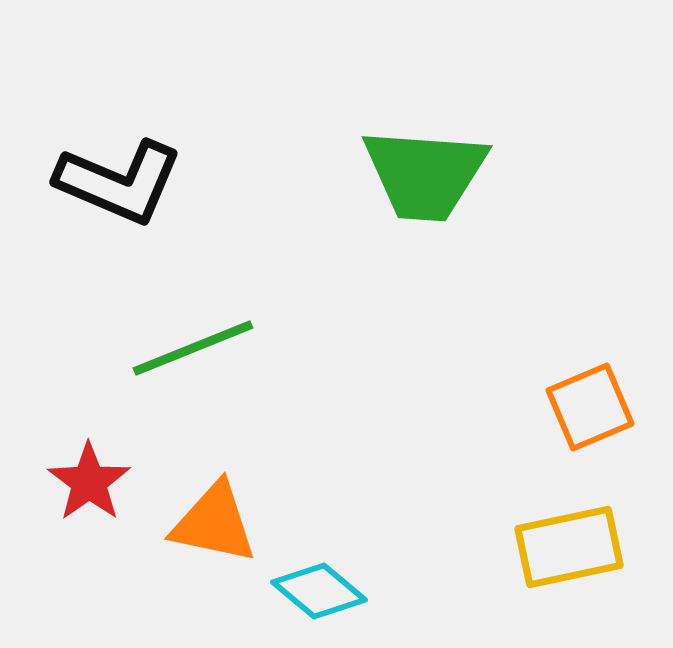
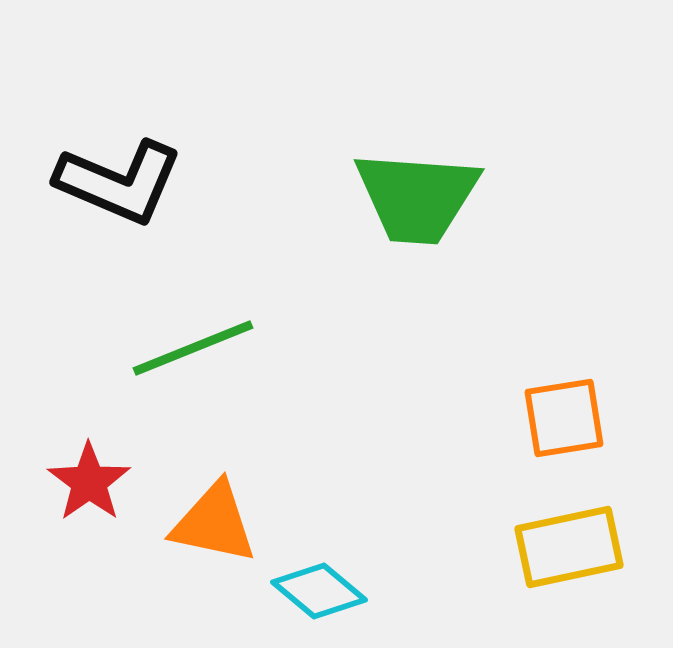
green trapezoid: moved 8 px left, 23 px down
orange square: moved 26 px left, 11 px down; rotated 14 degrees clockwise
